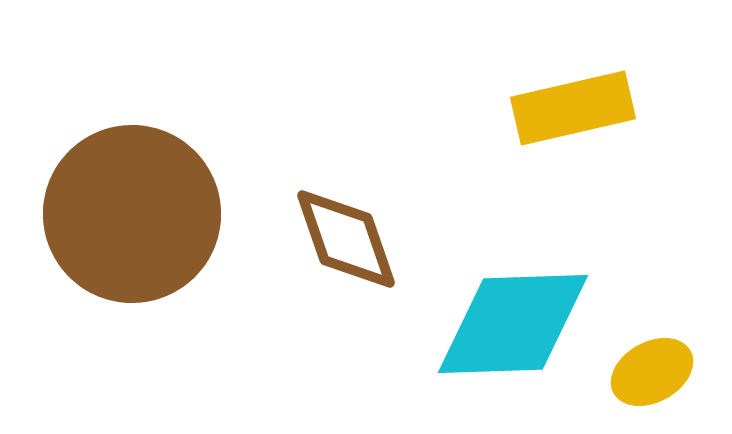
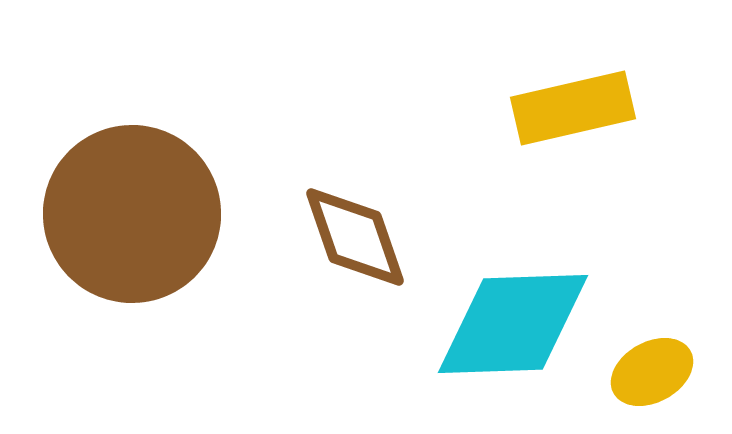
brown diamond: moved 9 px right, 2 px up
